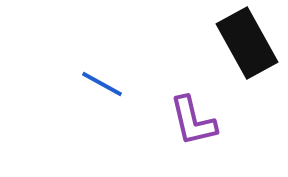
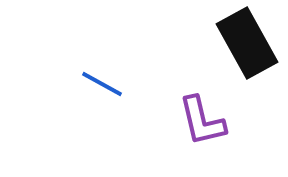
purple L-shape: moved 9 px right
